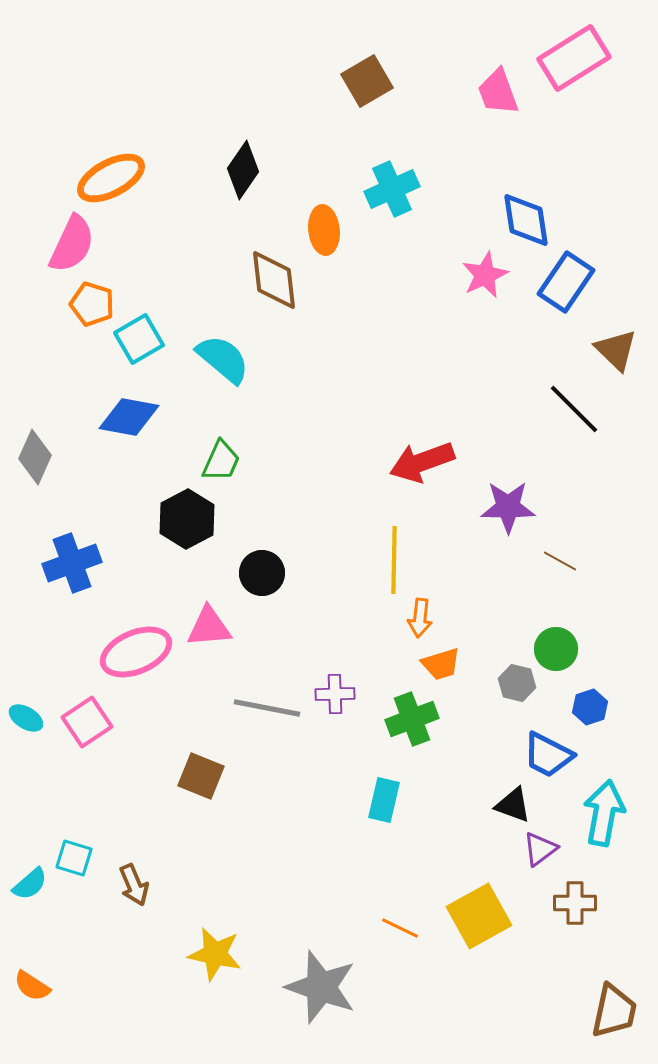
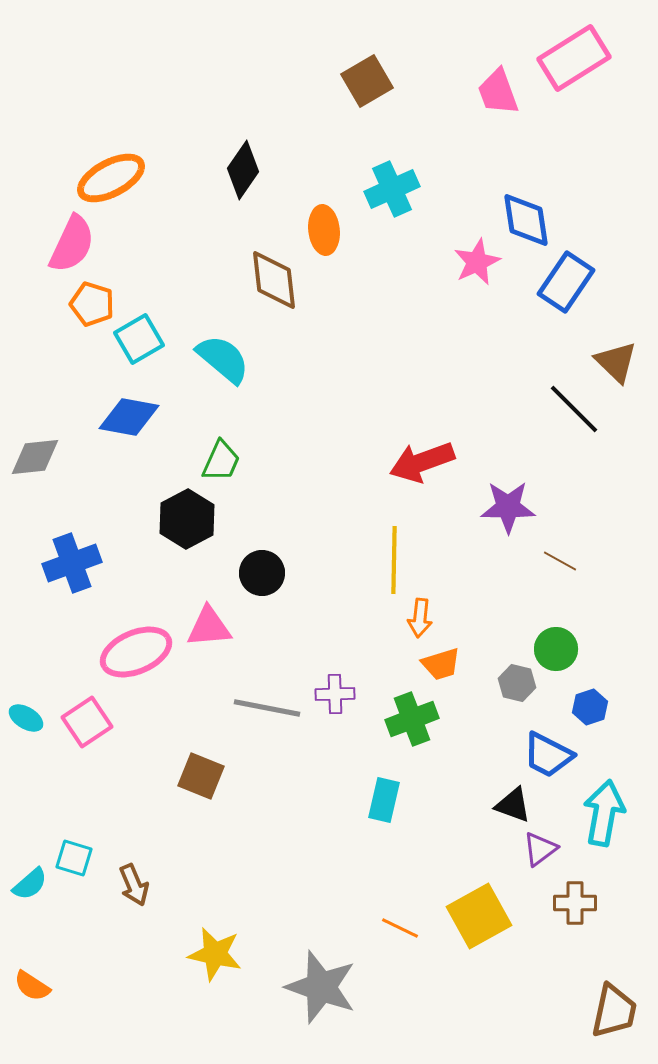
pink star at (485, 275): moved 8 px left, 13 px up
brown triangle at (616, 350): moved 12 px down
gray diamond at (35, 457): rotated 60 degrees clockwise
